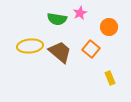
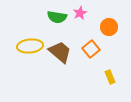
green semicircle: moved 2 px up
orange square: rotated 12 degrees clockwise
yellow rectangle: moved 1 px up
